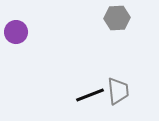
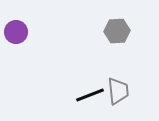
gray hexagon: moved 13 px down
